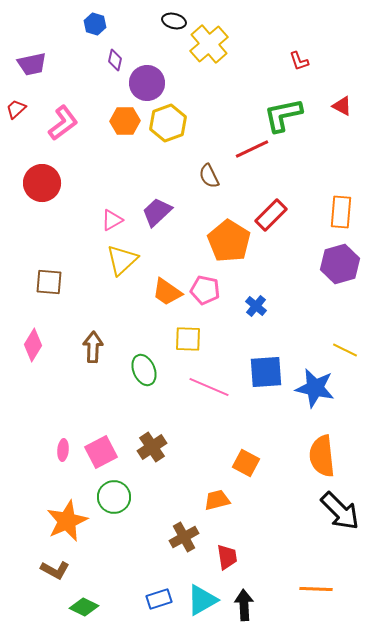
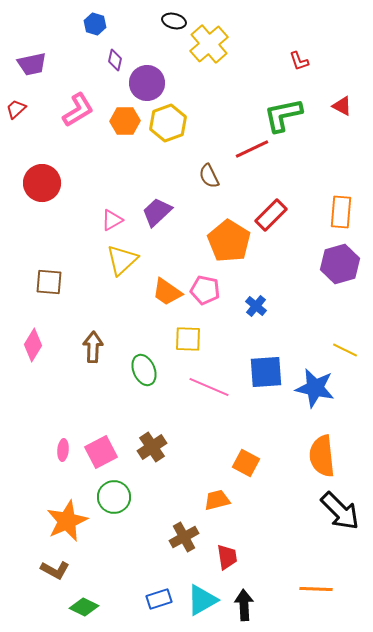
pink L-shape at (63, 123): moved 15 px right, 13 px up; rotated 6 degrees clockwise
